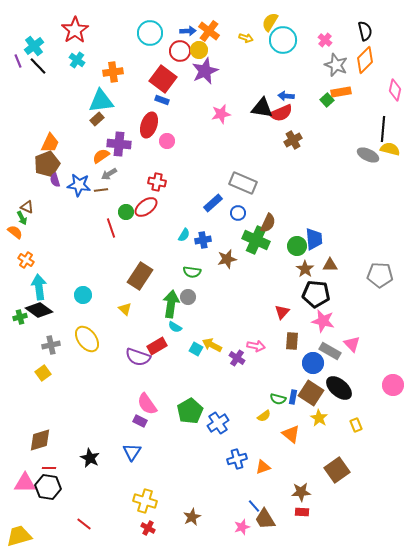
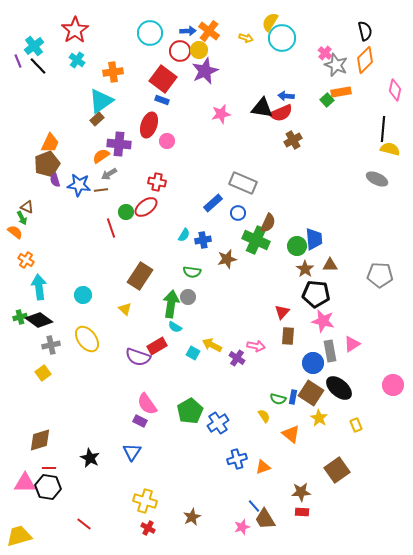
cyan circle at (283, 40): moved 1 px left, 2 px up
pink cross at (325, 40): moved 13 px down
cyan triangle at (101, 101): rotated 28 degrees counterclockwise
gray ellipse at (368, 155): moved 9 px right, 24 px down
black diamond at (39, 310): moved 10 px down
brown rectangle at (292, 341): moved 4 px left, 5 px up
pink triangle at (352, 344): rotated 42 degrees clockwise
cyan square at (196, 349): moved 3 px left, 4 px down
gray rectangle at (330, 351): rotated 50 degrees clockwise
yellow semicircle at (264, 416): rotated 88 degrees counterclockwise
